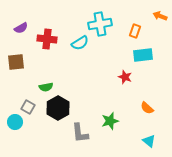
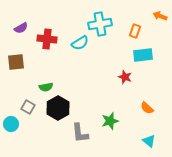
cyan circle: moved 4 px left, 2 px down
